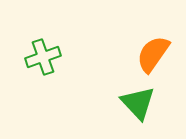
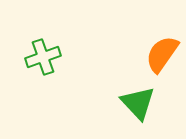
orange semicircle: moved 9 px right
